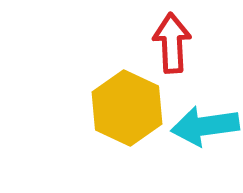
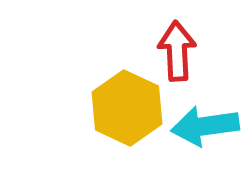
red arrow: moved 5 px right, 8 px down
